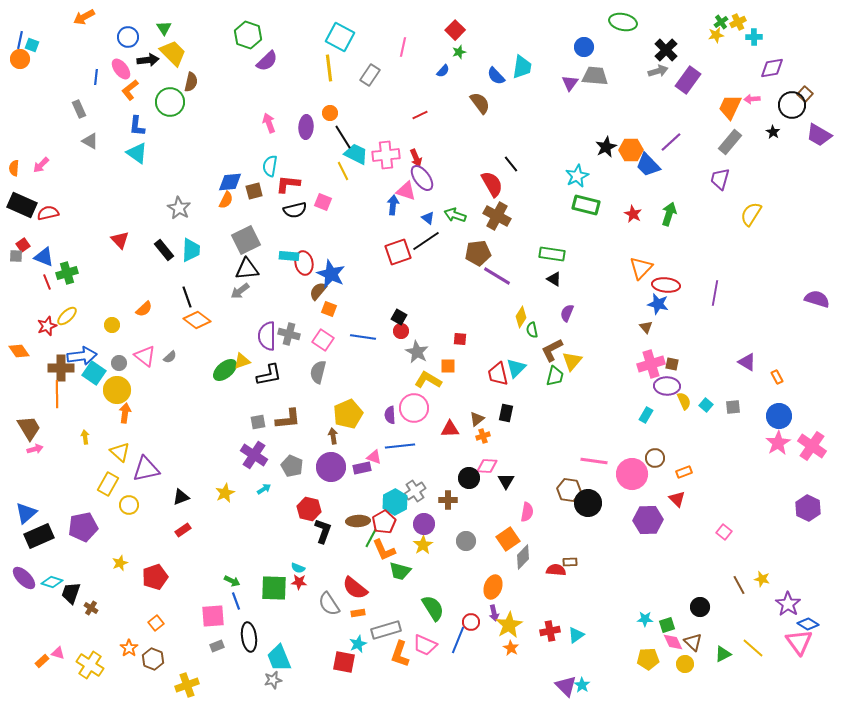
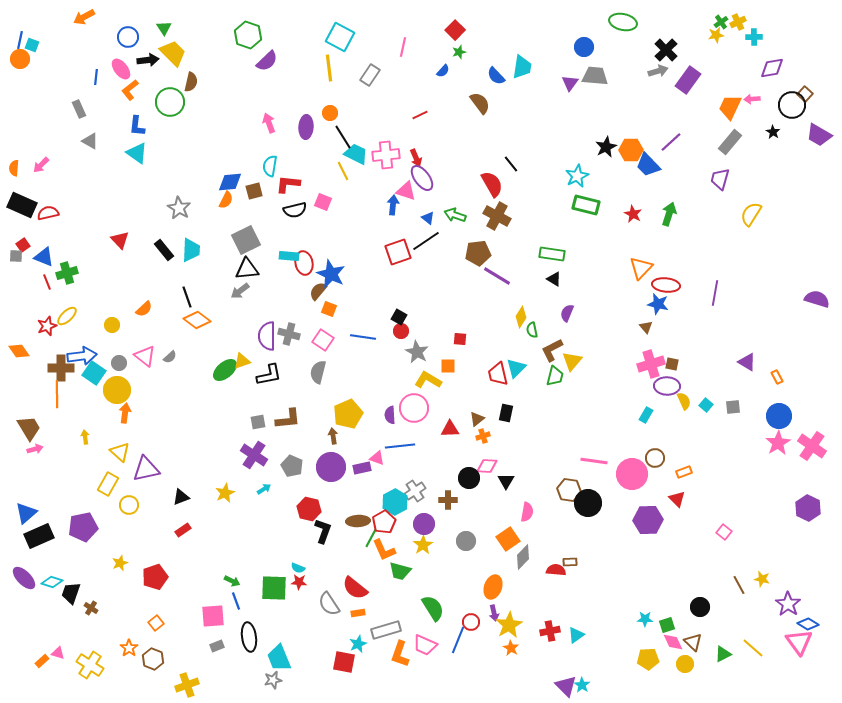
pink triangle at (374, 457): moved 3 px right, 1 px down
